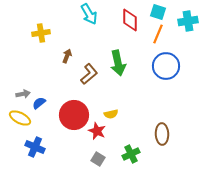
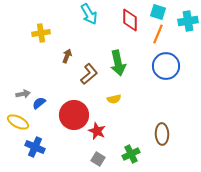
yellow semicircle: moved 3 px right, 15 px up
yellow ellipse: moved 2 px left, 4 px down
